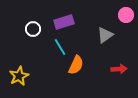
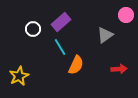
purple rectangle: moved 3 px left; rotated 24 degrees counterclockwise
